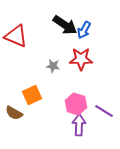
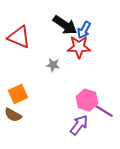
red triangle: moved 3 px right, 1 px down
red star: moved 2 px left, 12 px up
gray star: moved 1 px up
orange square: moved 14 px left, 1 px up
pink hexagon: moved 11 px right, 4 px up
brown semicircle: moved 1 px left, 2 px down
purple arrow: rotated 35 degrees clockwise
